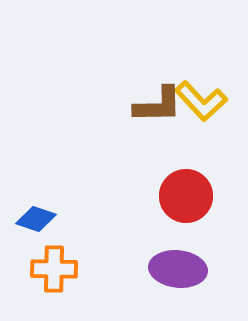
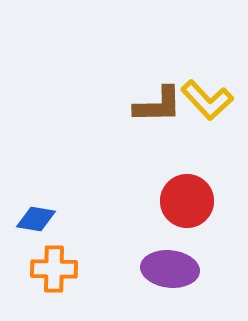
yellow L-shape: moved 6 px right, 1 px up
red circle: moved 1 px right, 5 px down
blue diamond: rotated 9 degrees counterclockwise
purple ellipse: moved 8 px left
